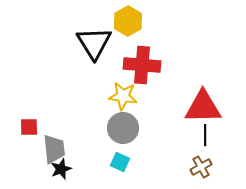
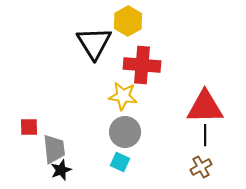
red triangle: moved 2 px right
gray circle: moved 2 px right, 4 px down
black star: moved 1 px down
